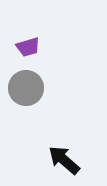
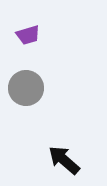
purple trapezoid: moved 12 px up
